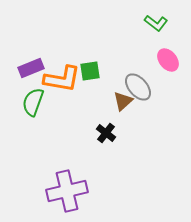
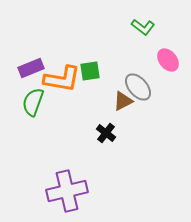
green L-shape: moved 13 px left, 4 px down
brown triangle: rotated 15 degrees clockwise
